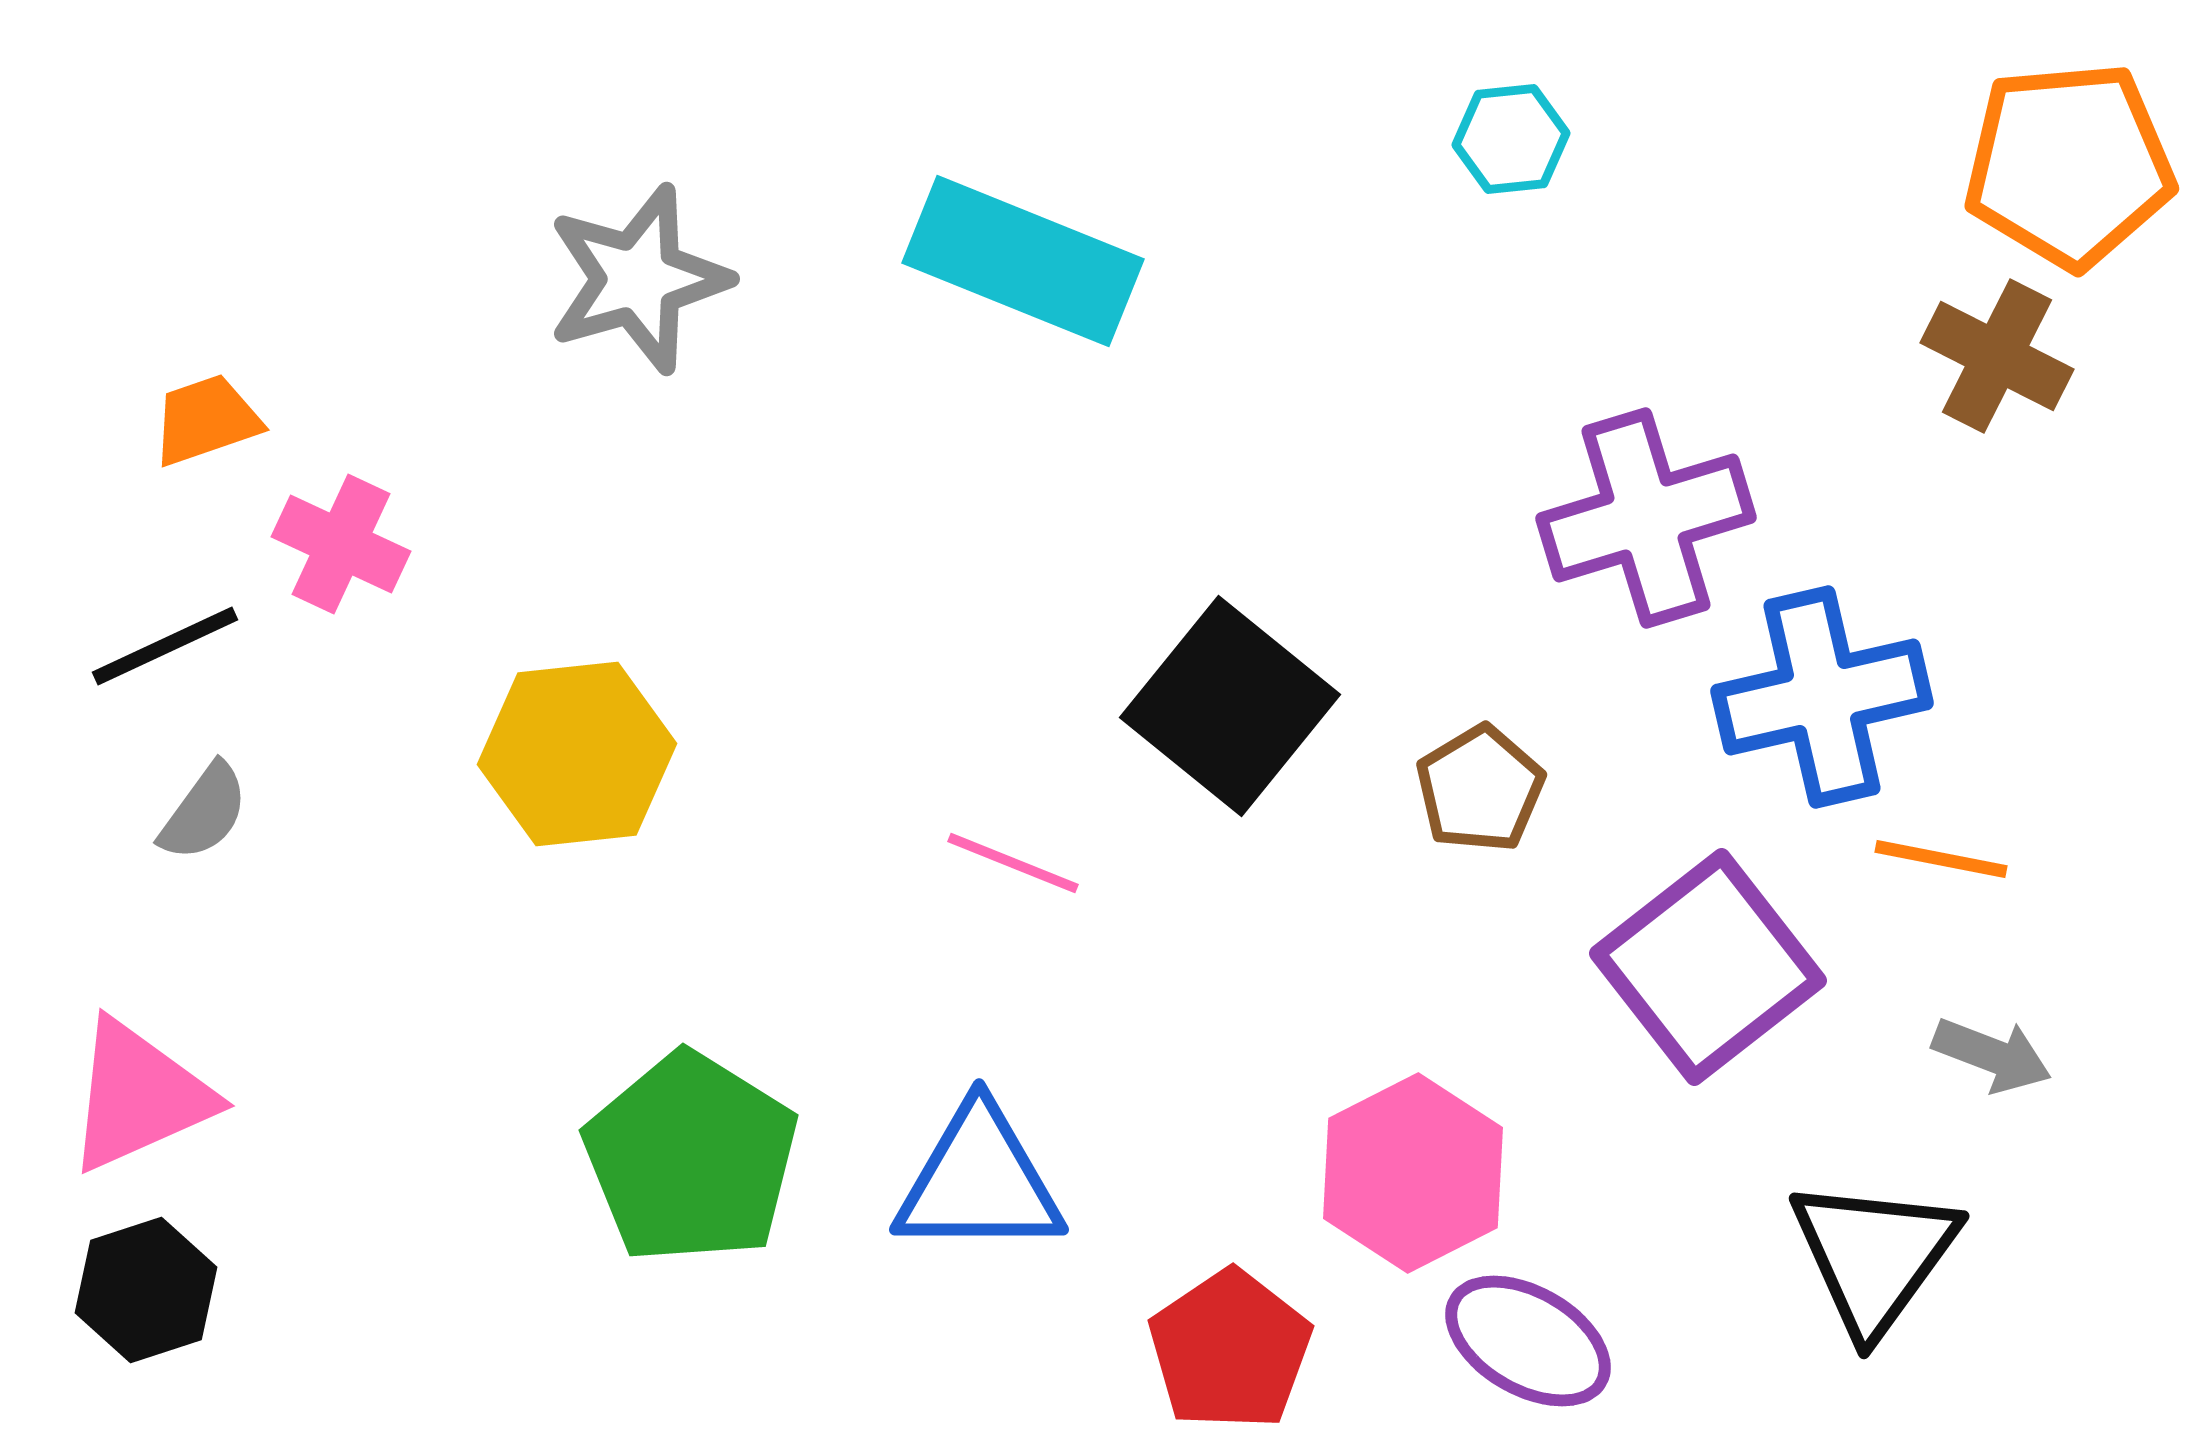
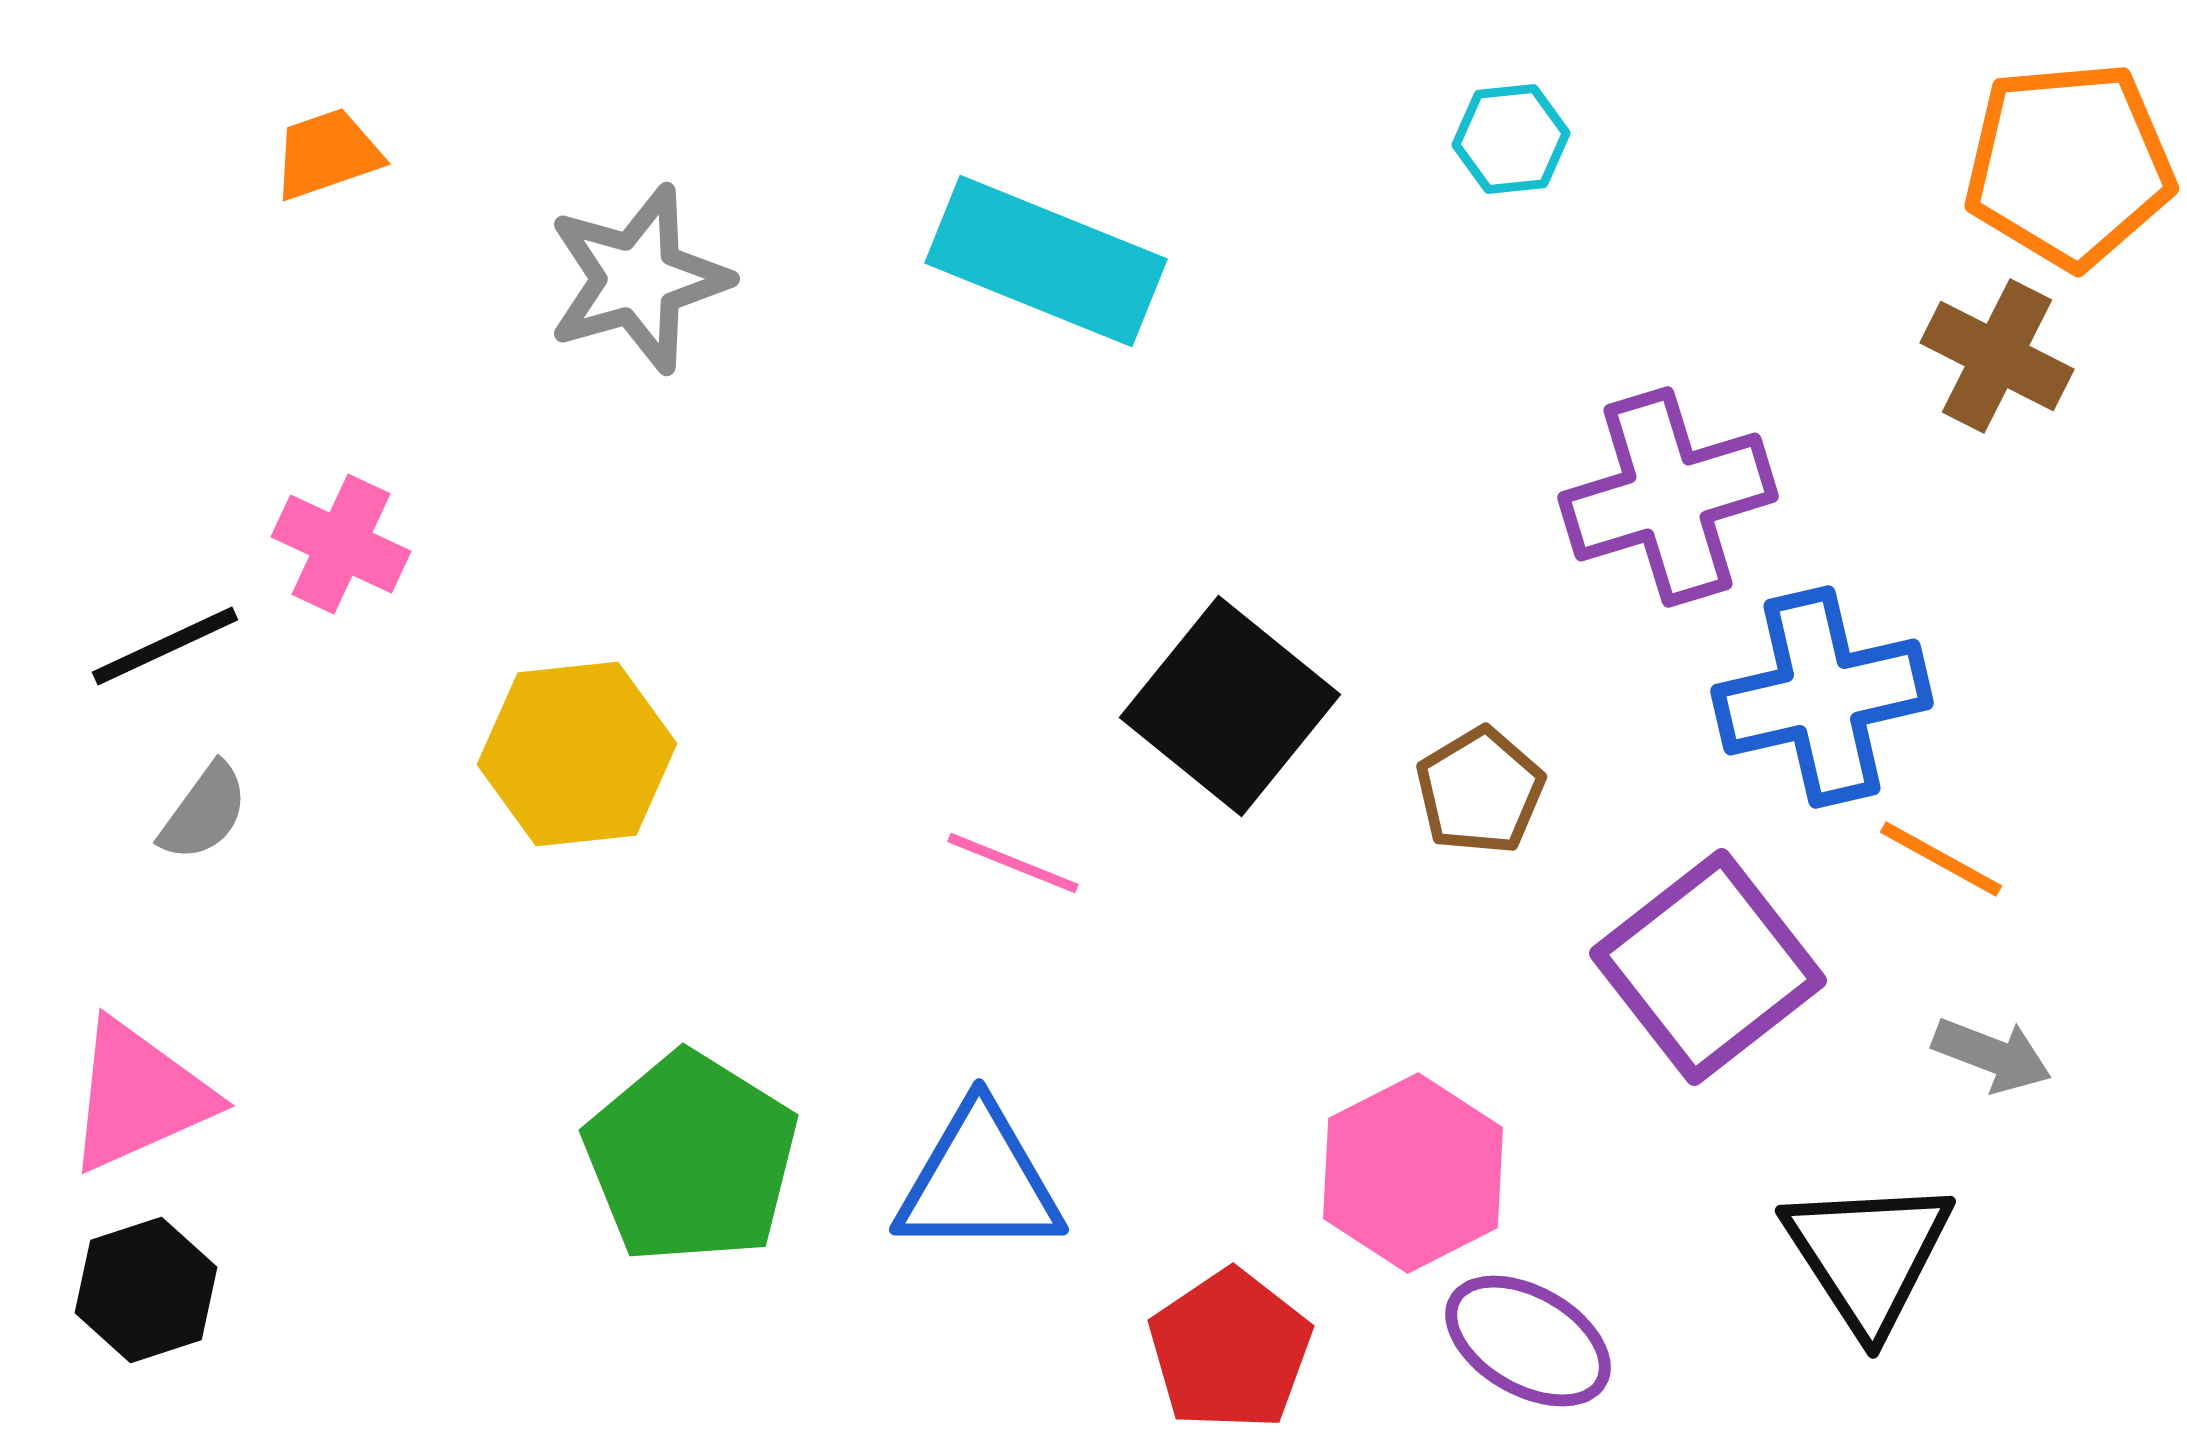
cyan rectangle: moved 23 px right
orange trapezoid: moved 121 px right, 266 px up
purple cross: moved 22 px right, 21 px up
brown pentagon: moved 2 px down
orange line: rotated 18 degrees clockwise
black triangle: moved 6 px left, 1 px up; rotated 9 degrees counterclockwise
